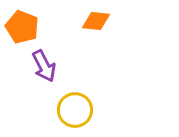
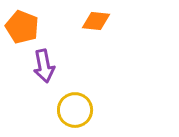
purple arrow: rotated 16 degrees clockwise
